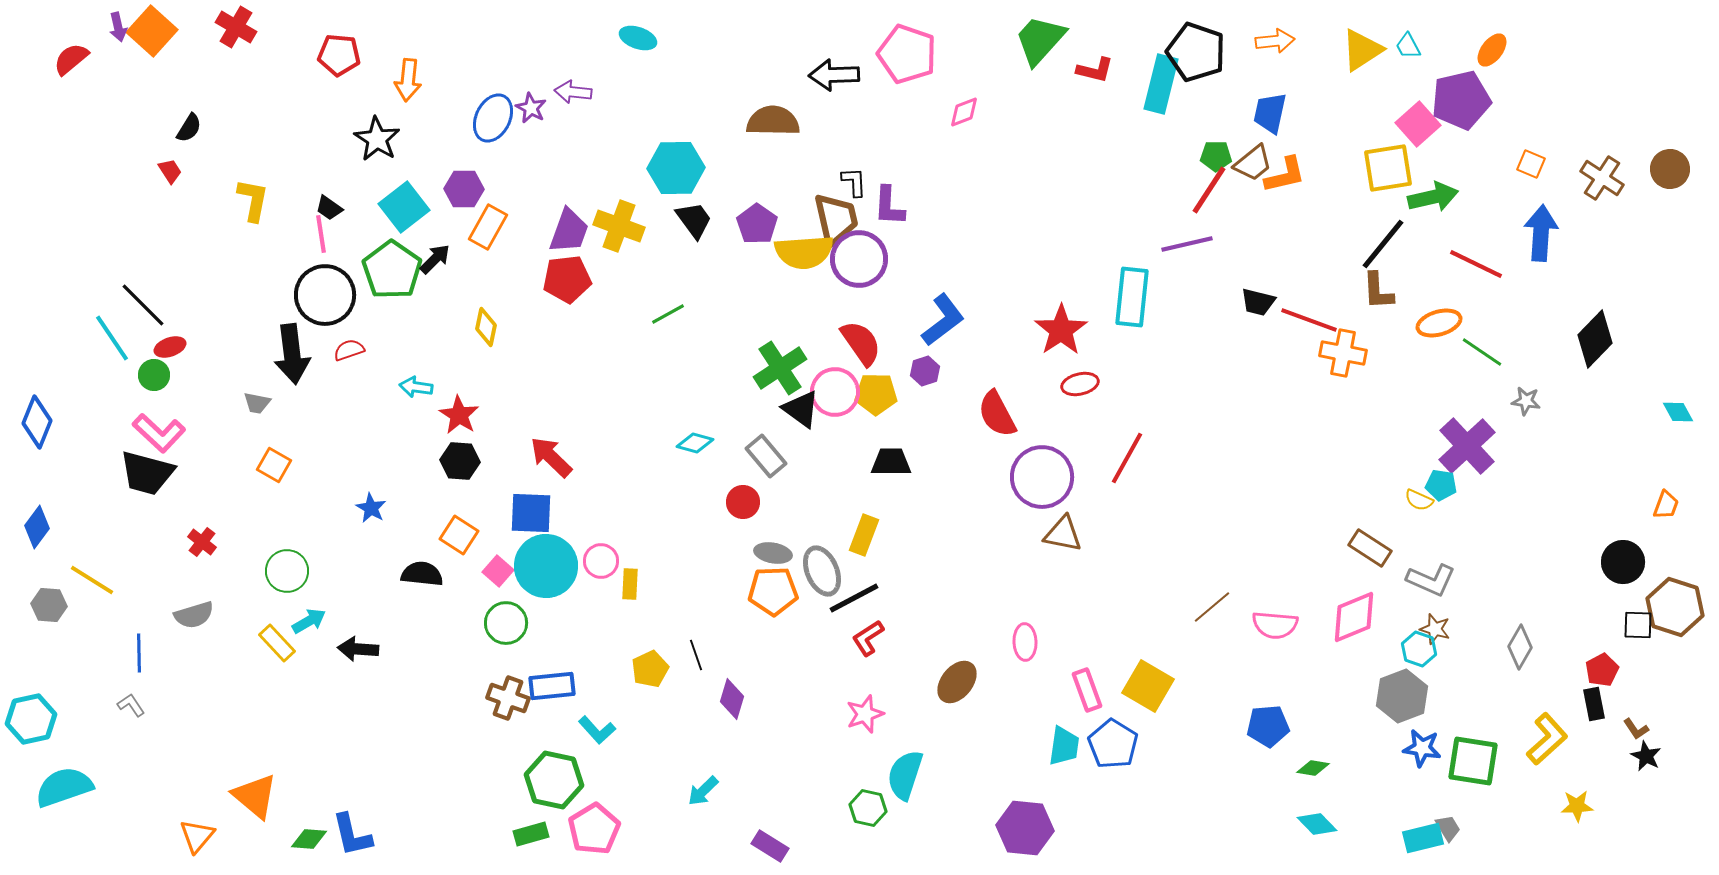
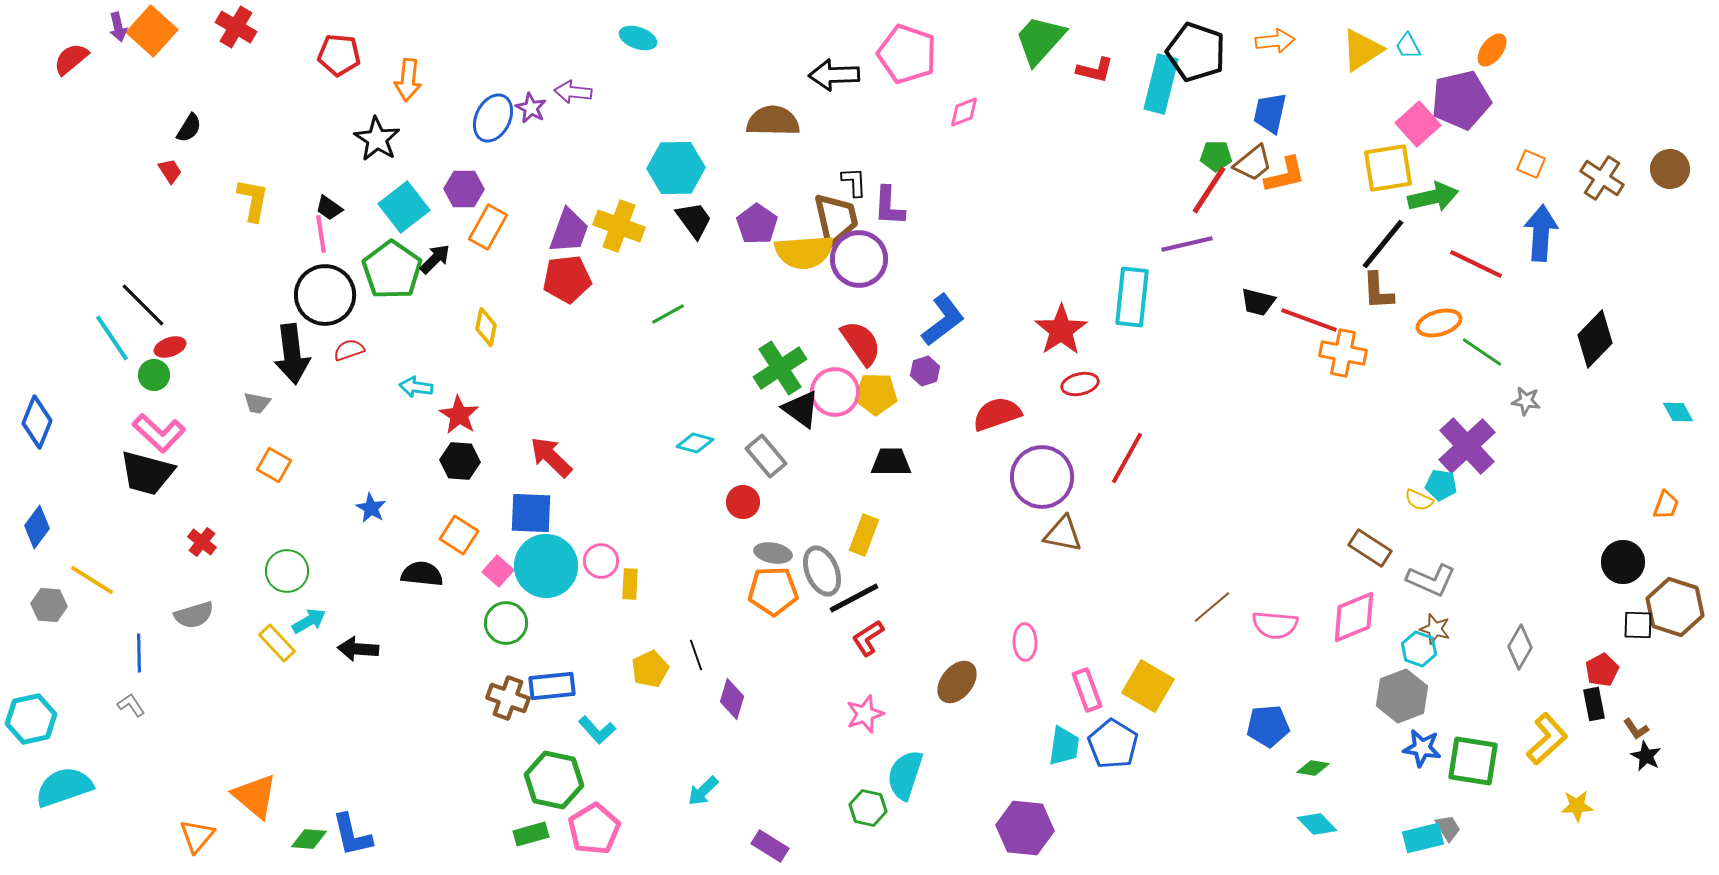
red semicircle at (997, 414): rotated 99 degrees clockwise
